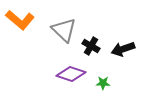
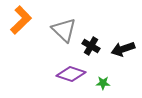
orange L-shape: moved 1 px right; rotated 84 degrees counterclockwise
